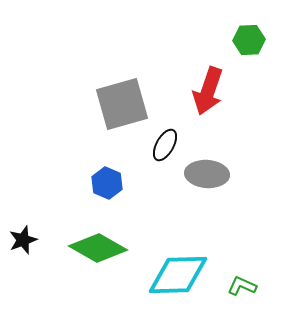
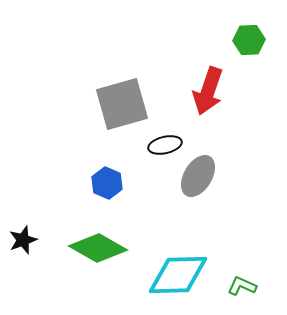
black ellipse: rotated 48 degrees clockwise
gray ellipse: moved 9 px left, 2 px down; rotated 63 degrees counterclockwise
